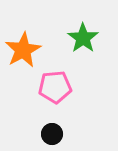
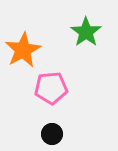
green star: moved 3 px right, 6 px up
pink pentagon: moved 4 px left, 1 px down
